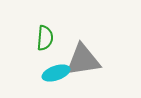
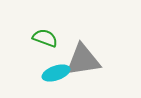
green semicircle: rotated 75 degrees counterclockwise
